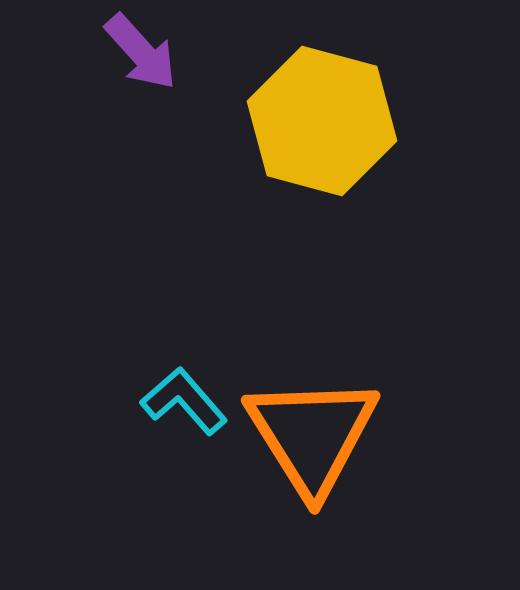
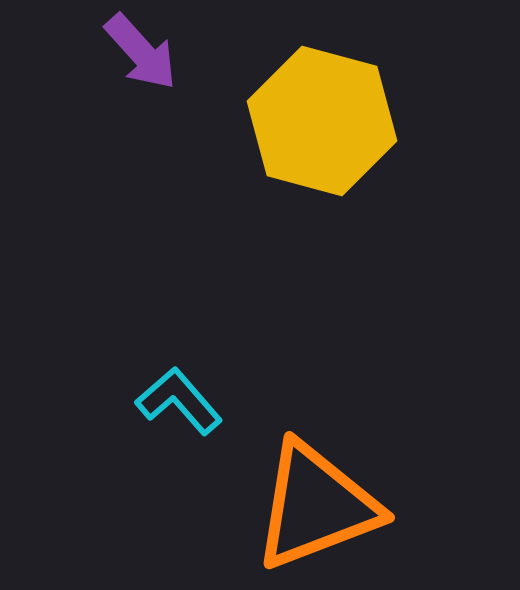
cyan L-shape: moved 5 px left
orange triangle: moved 4 px right, 71 px down; rotated 41 degrees clockwise
